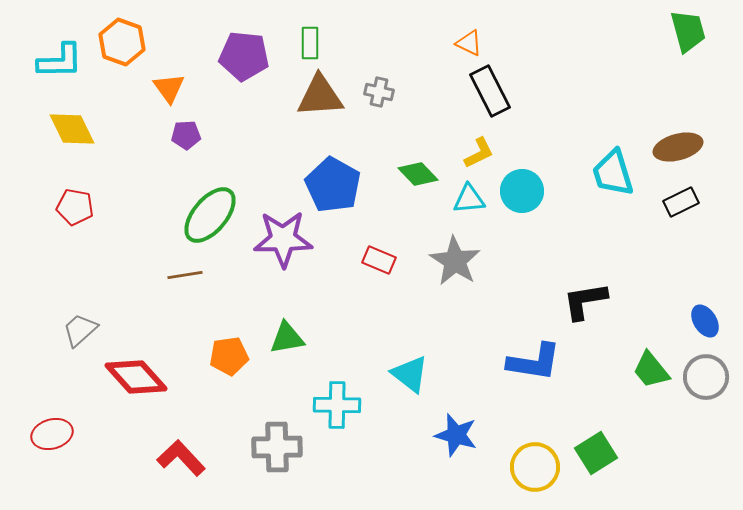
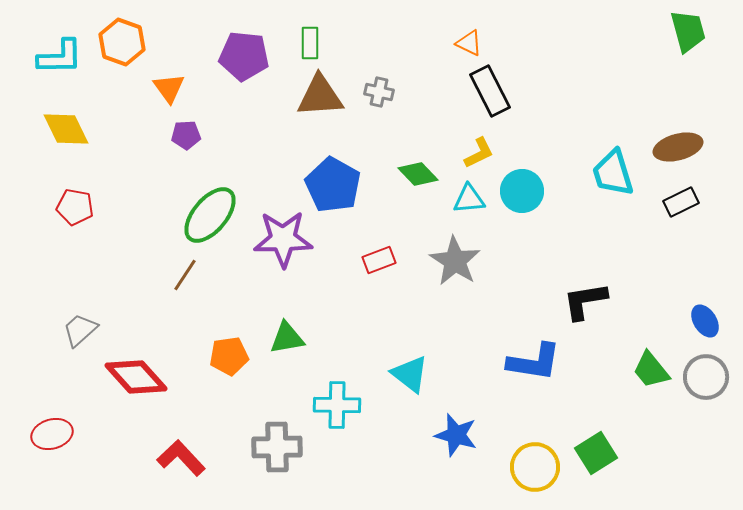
cyan L-shape at (60, 61): moved 4 px up
yellow diamond at (72, 129): moved 6 px left
red rectangle at (379, 260): rotated 44 degrees counterclockwise
brown line at (185, 275): rotated 48 degrees counterclockwise
